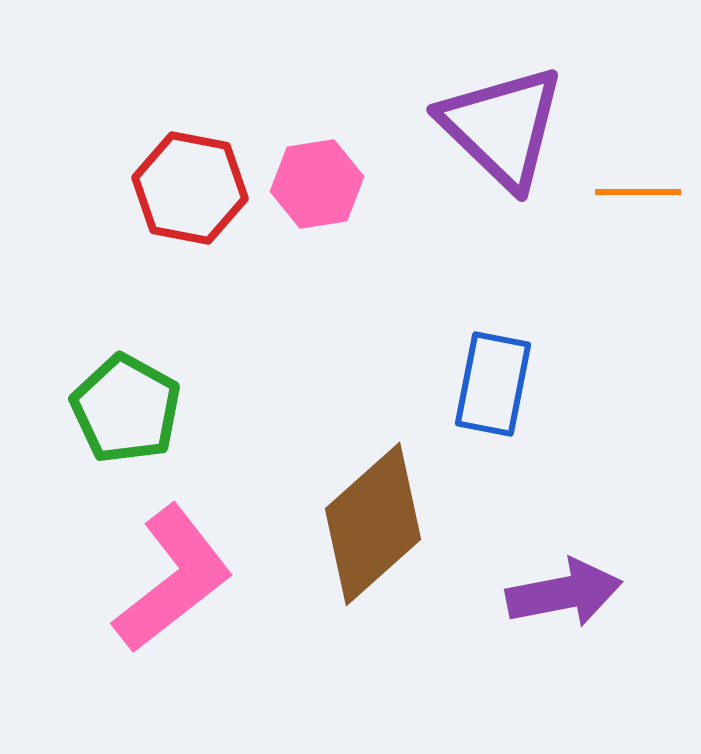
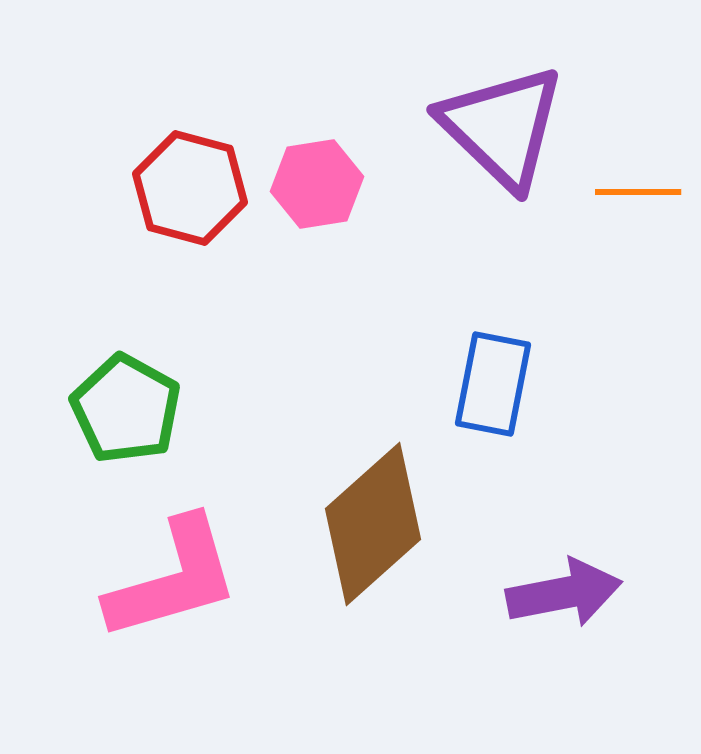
red hexagon: rotated 4 degrees clockwise
pink L-shape: rotated 22 degrees clockwise
